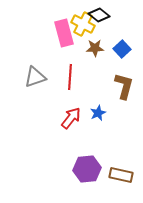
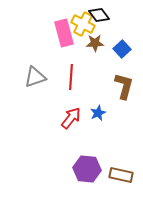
black diamond: rotated 15 degrees clockwise
brown star: moved 5 px up
red line: moved 1 px right
purple hexagon: rotated 12 degrees clockwise
